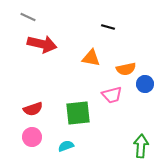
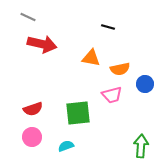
orange semicircle: moved 6 px left
